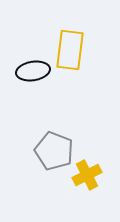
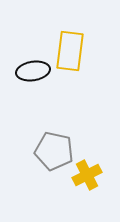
yellow rectangle: moved 1 px down
gray pentagon: rotated 9 degrees counterclockwise
